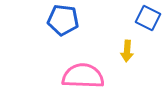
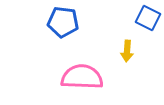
blue pentagon: moved 2 px down
pink semicircle: moved 1 px left, 1 px down
